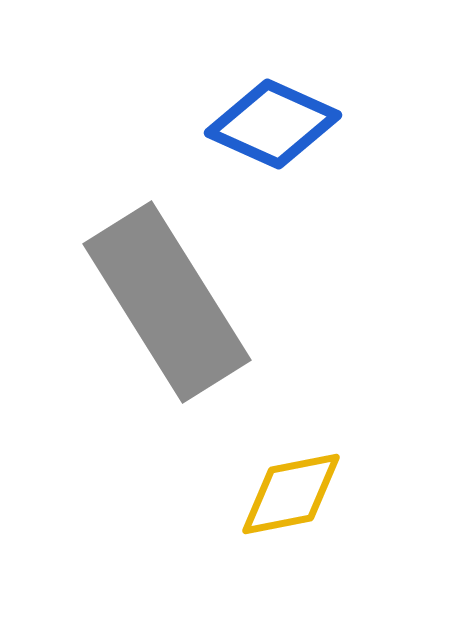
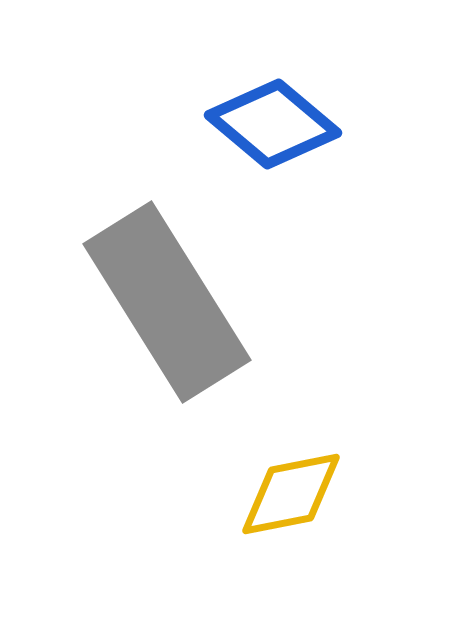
blue diamond: rotated 16 degrees clockwise
